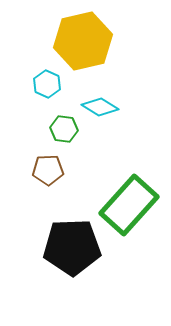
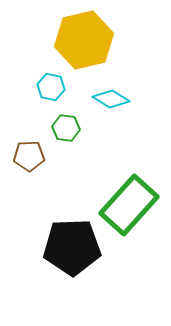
yellow hexagon: moved 1 px right, 1 px up
cyan hexagon: moved 4 px right, 3 px down; rotated 12 degrees counterclockwise
cyan diamond: moved 11 px right, 8 px up
green hexagon: moved 2 px right, 1 px up
brown pentagon: moved 19 px left, 14 px up
